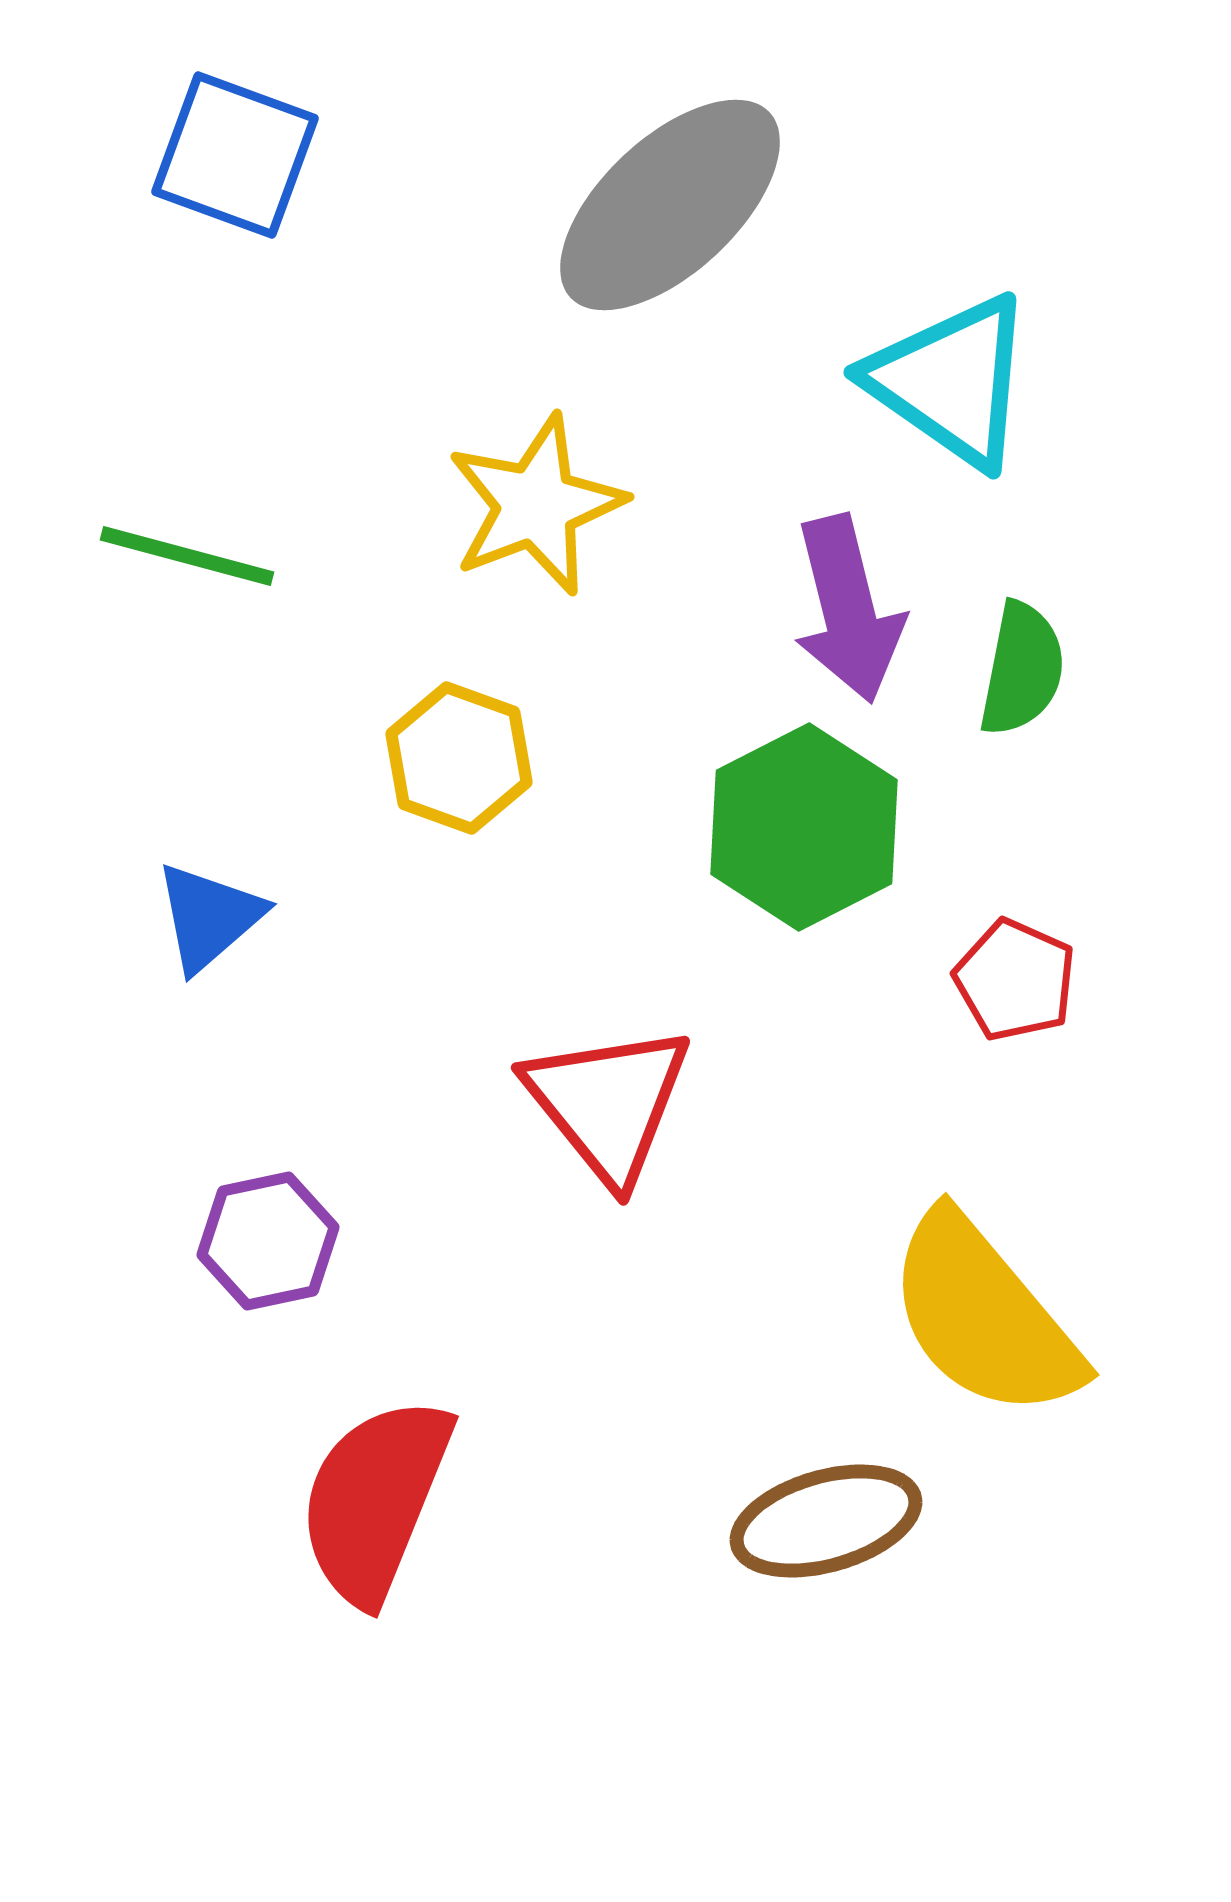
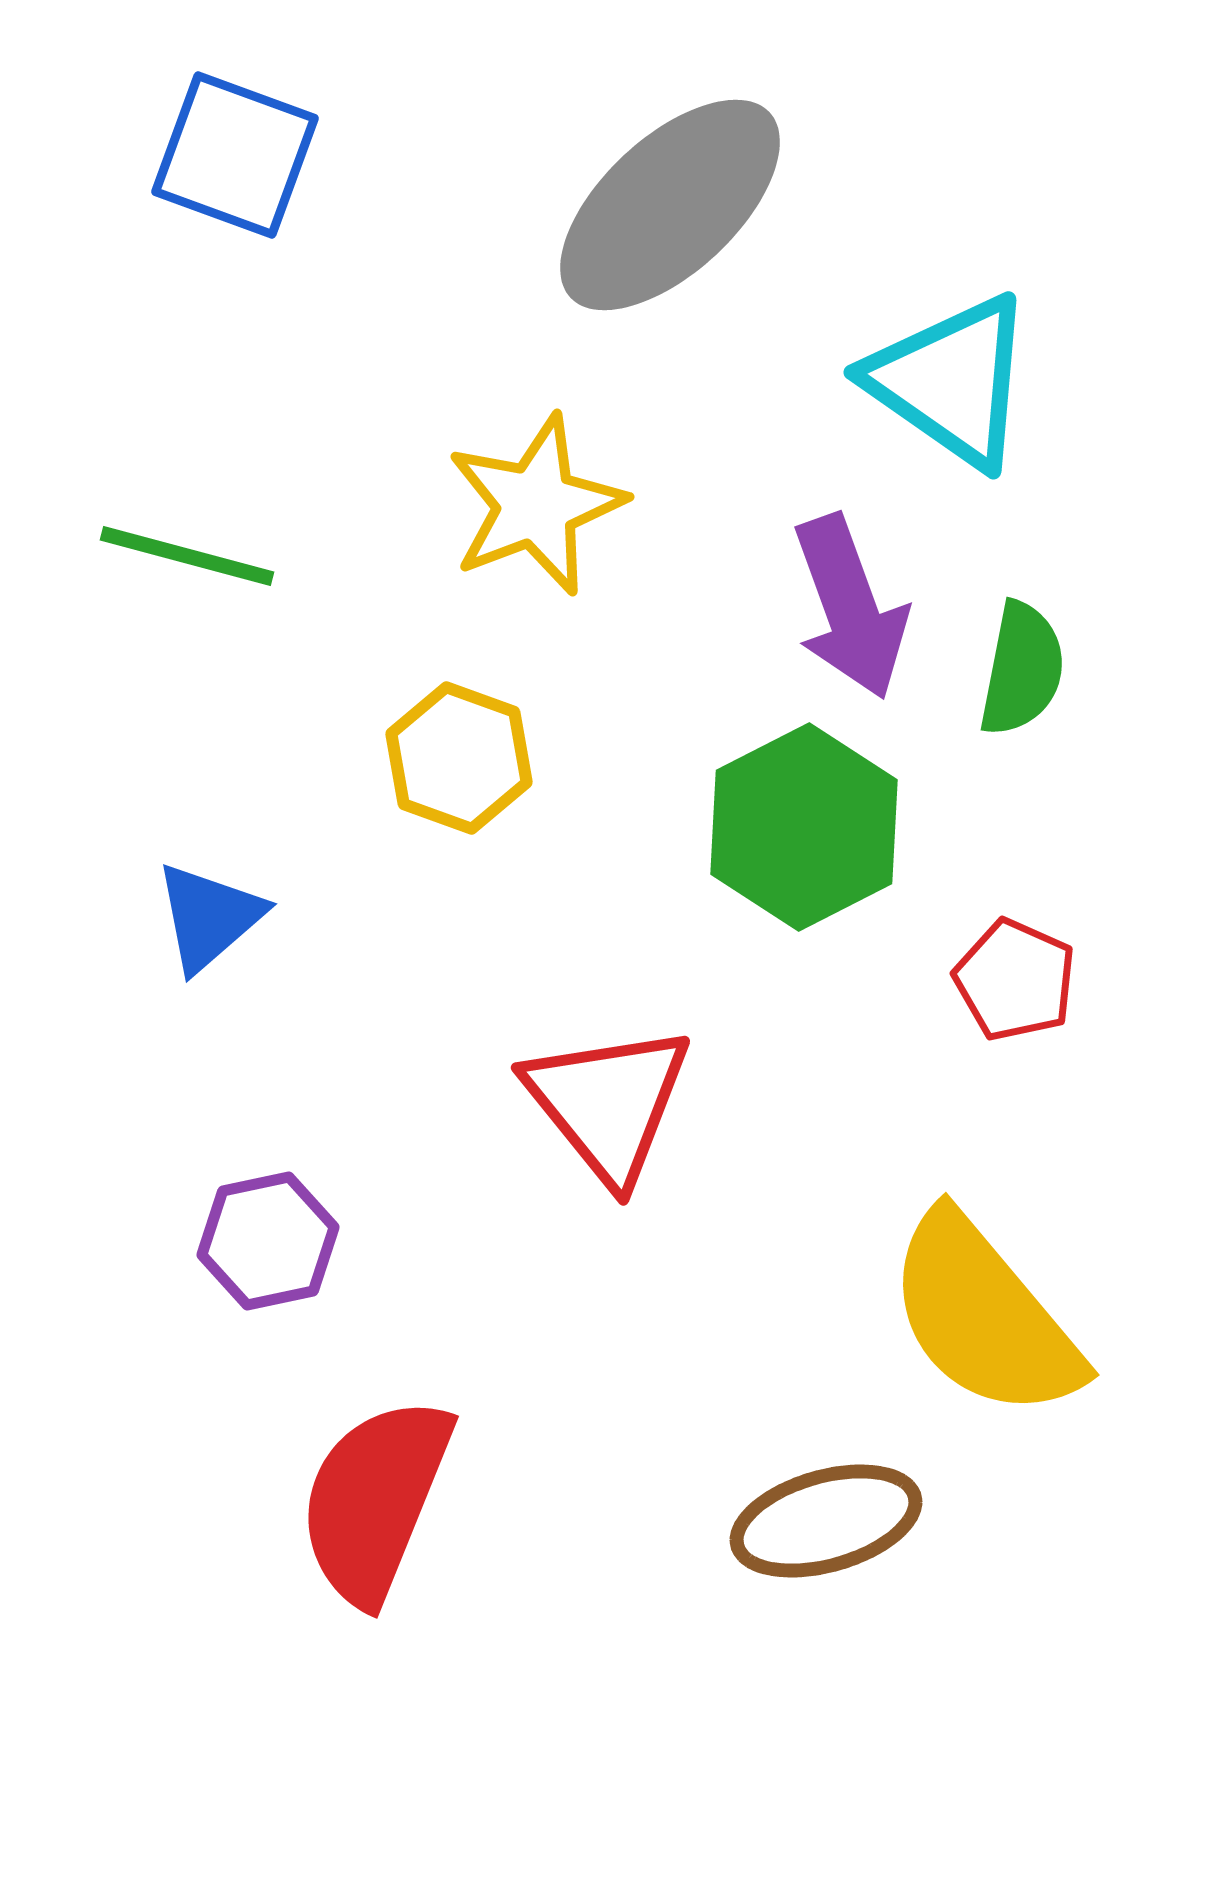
purple arrow: moved 2 px right, 2 px up; rotated 6 degrees counterclockwise
